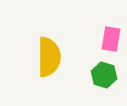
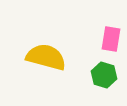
yellow semicircle: moved 3 px left; rotated 75 degrees counterclockwise
